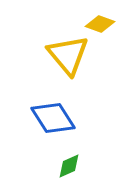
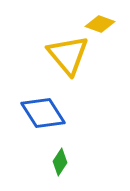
blue diamond: moved 10 px left, 5 px up
green diamond: moved 9 px left, 4 px up; rotated 32 degrees counterclockwise
